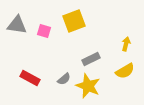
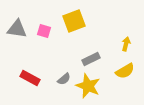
gray triangle: moved 4 px down
